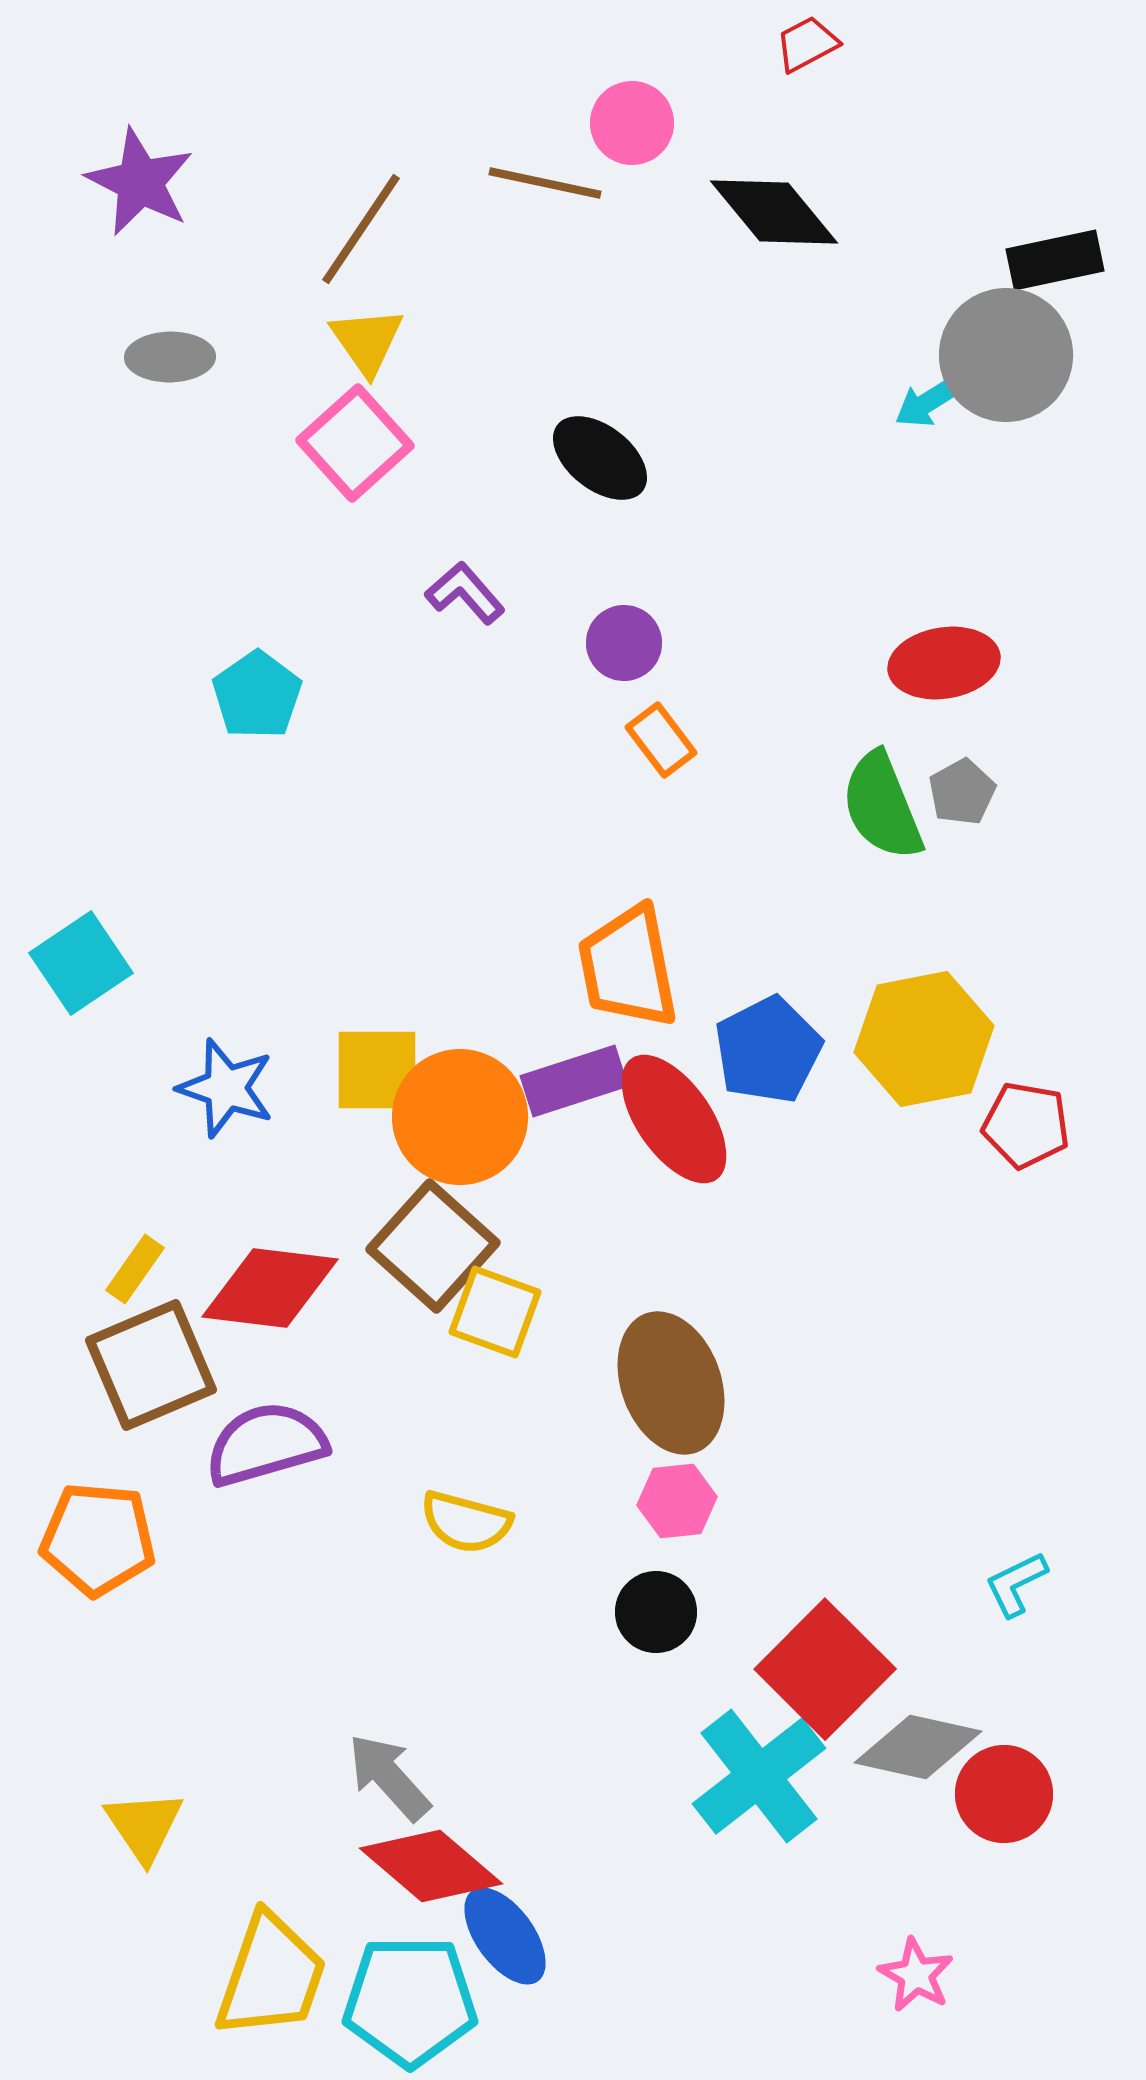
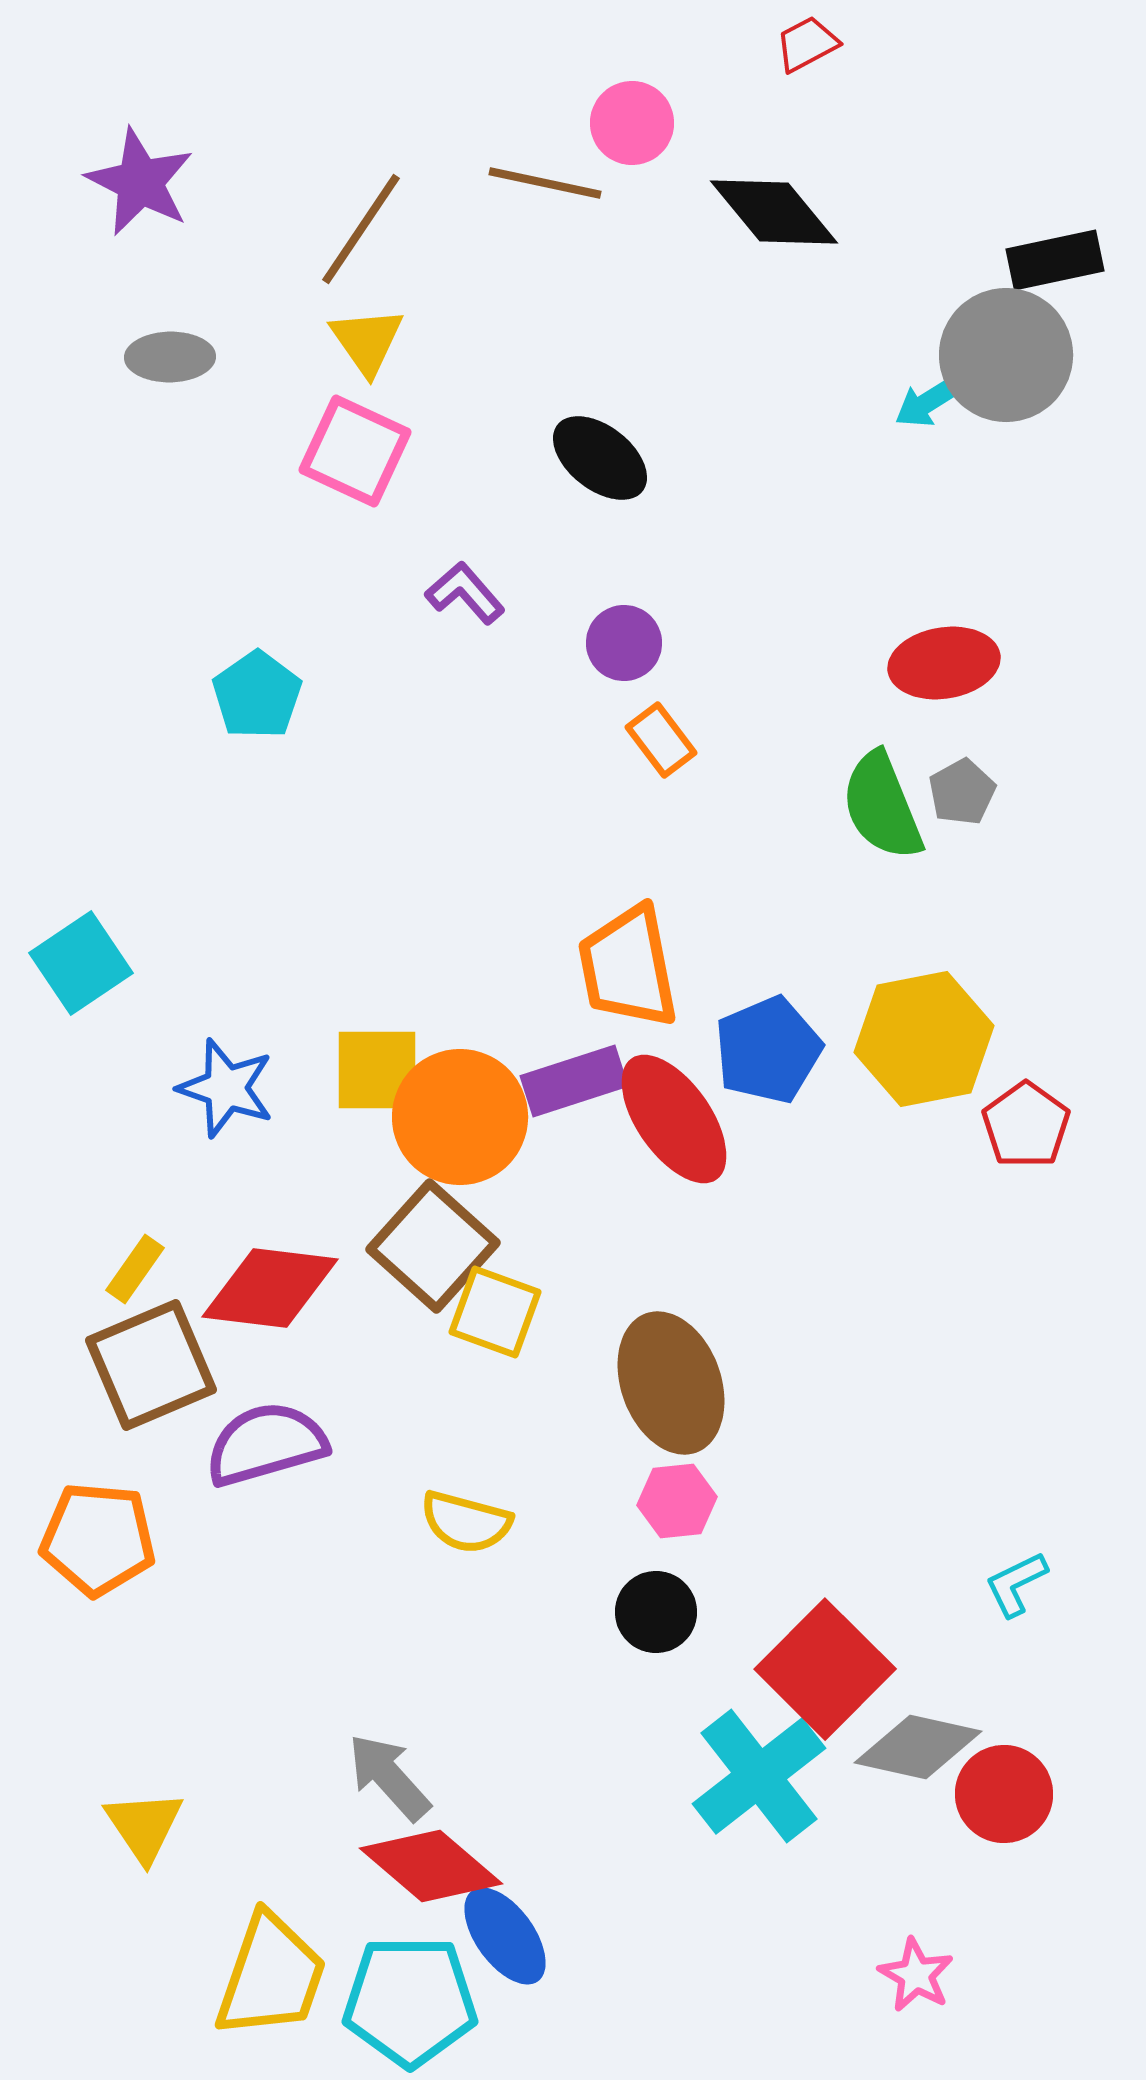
pink square at (355, 443): moved 8 px down; rotated 23 degrees counterclockwise
blue pentagon at (768, 1050): rotated 4 degrees clockwise
red pentagon at (1026, 1125): rotated 26 degrees clockwise
